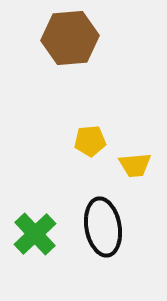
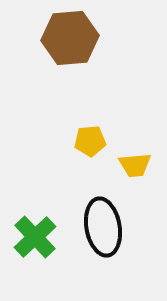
green cross: moved 3 px down
